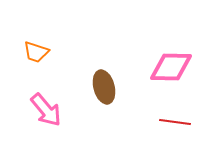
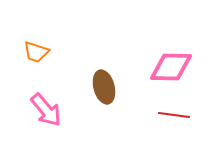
red line: moved 1 px left, 7 px up
